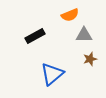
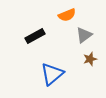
orange semicircle: moved 3 px left
gray triangle: rotated 36 degrees counterclockwise
